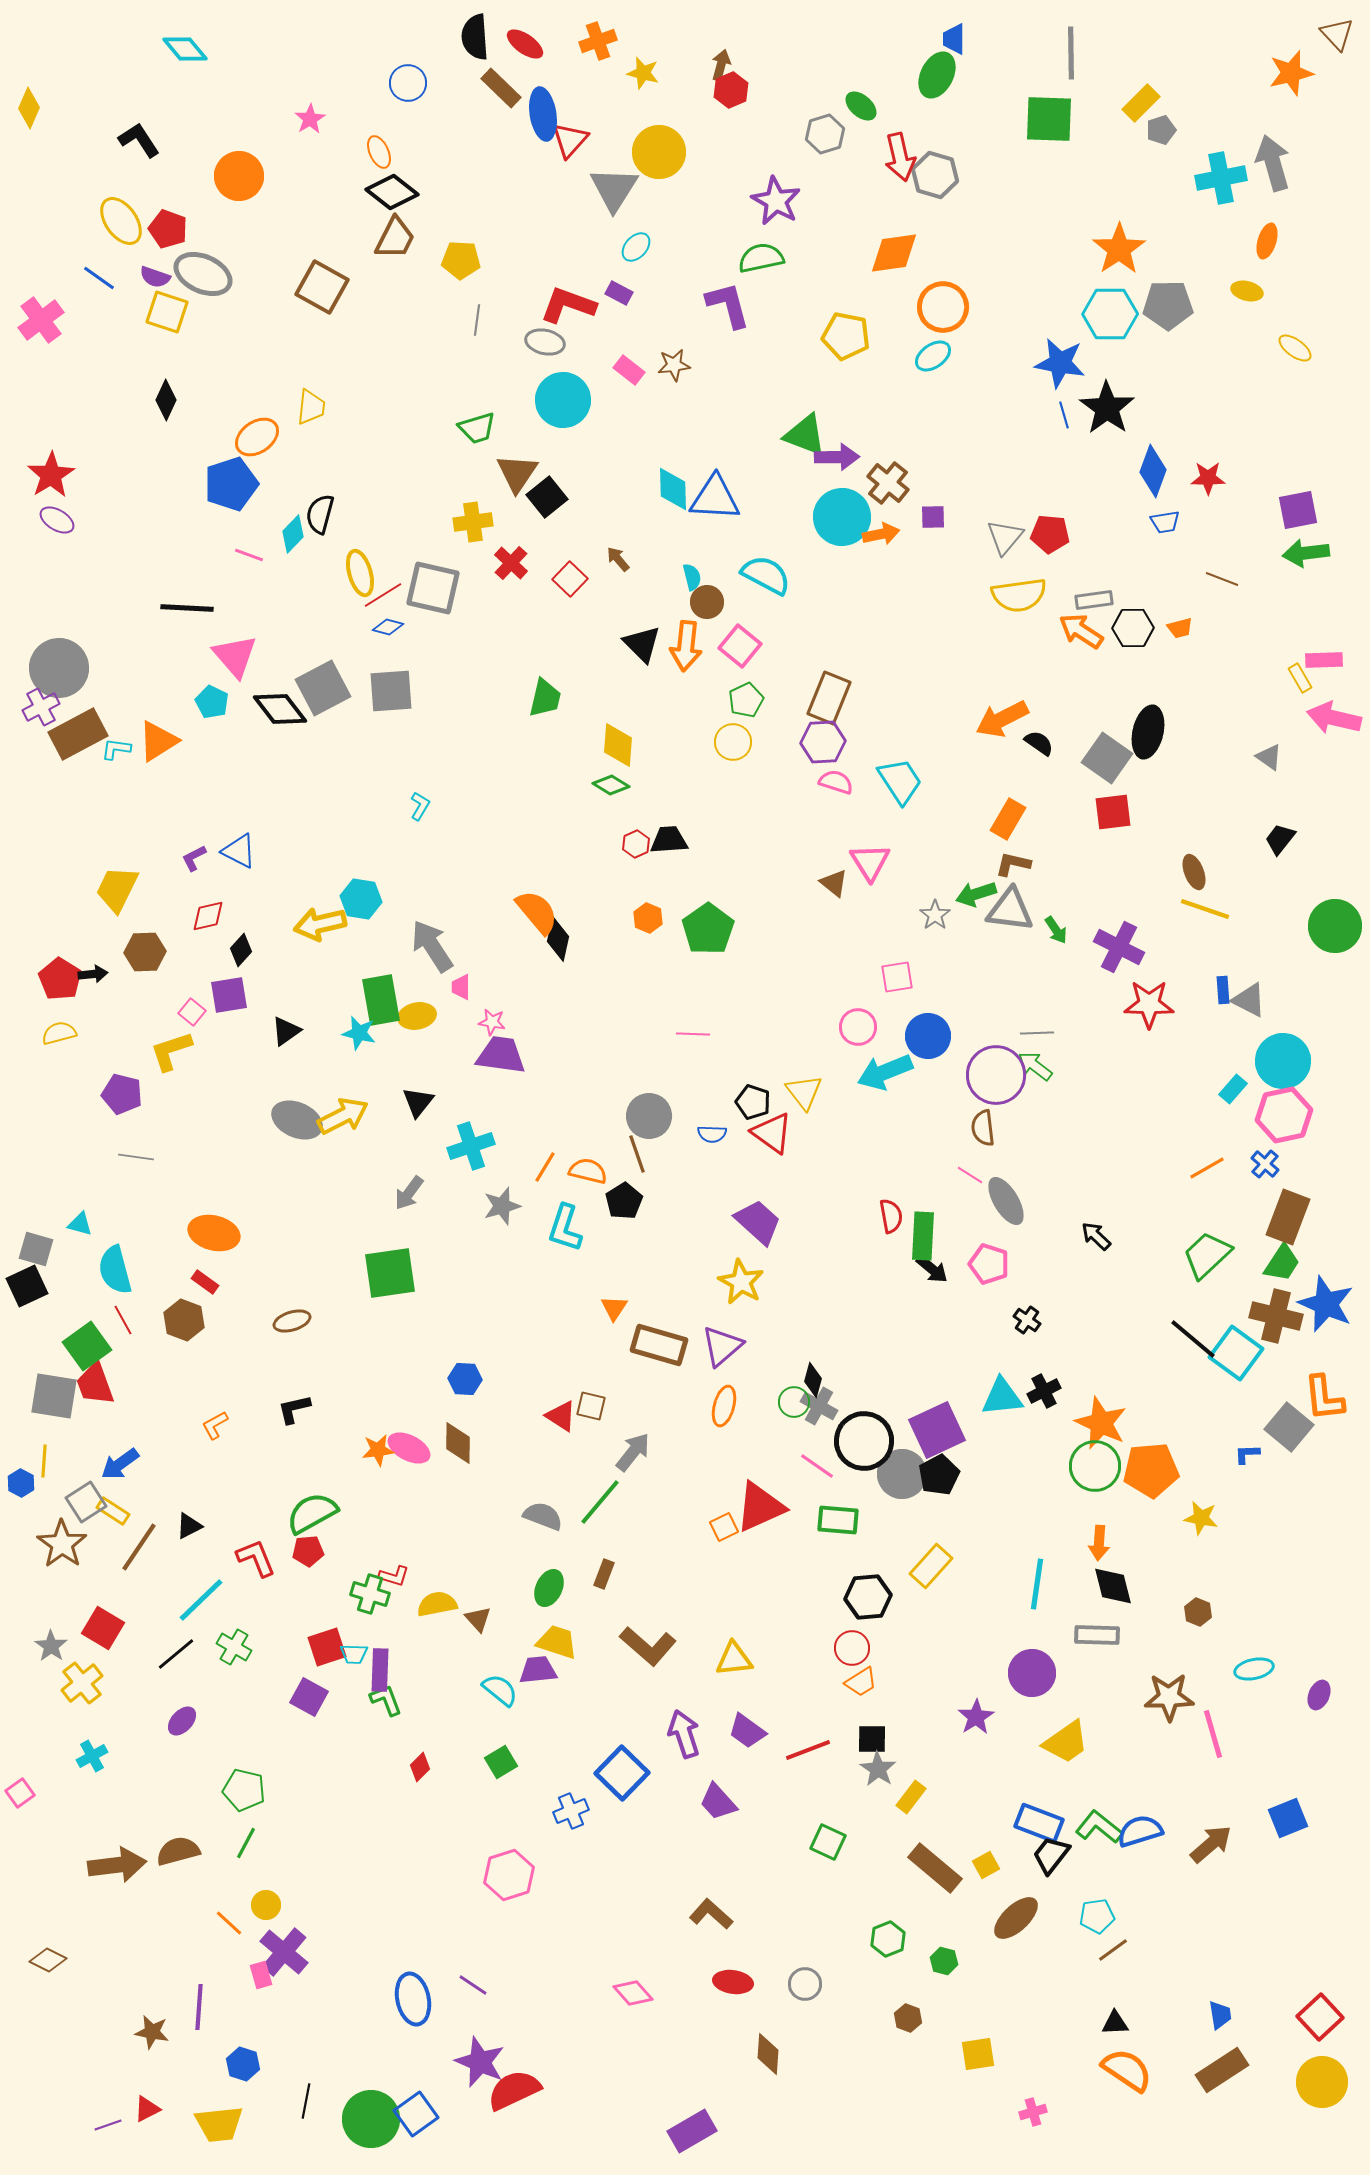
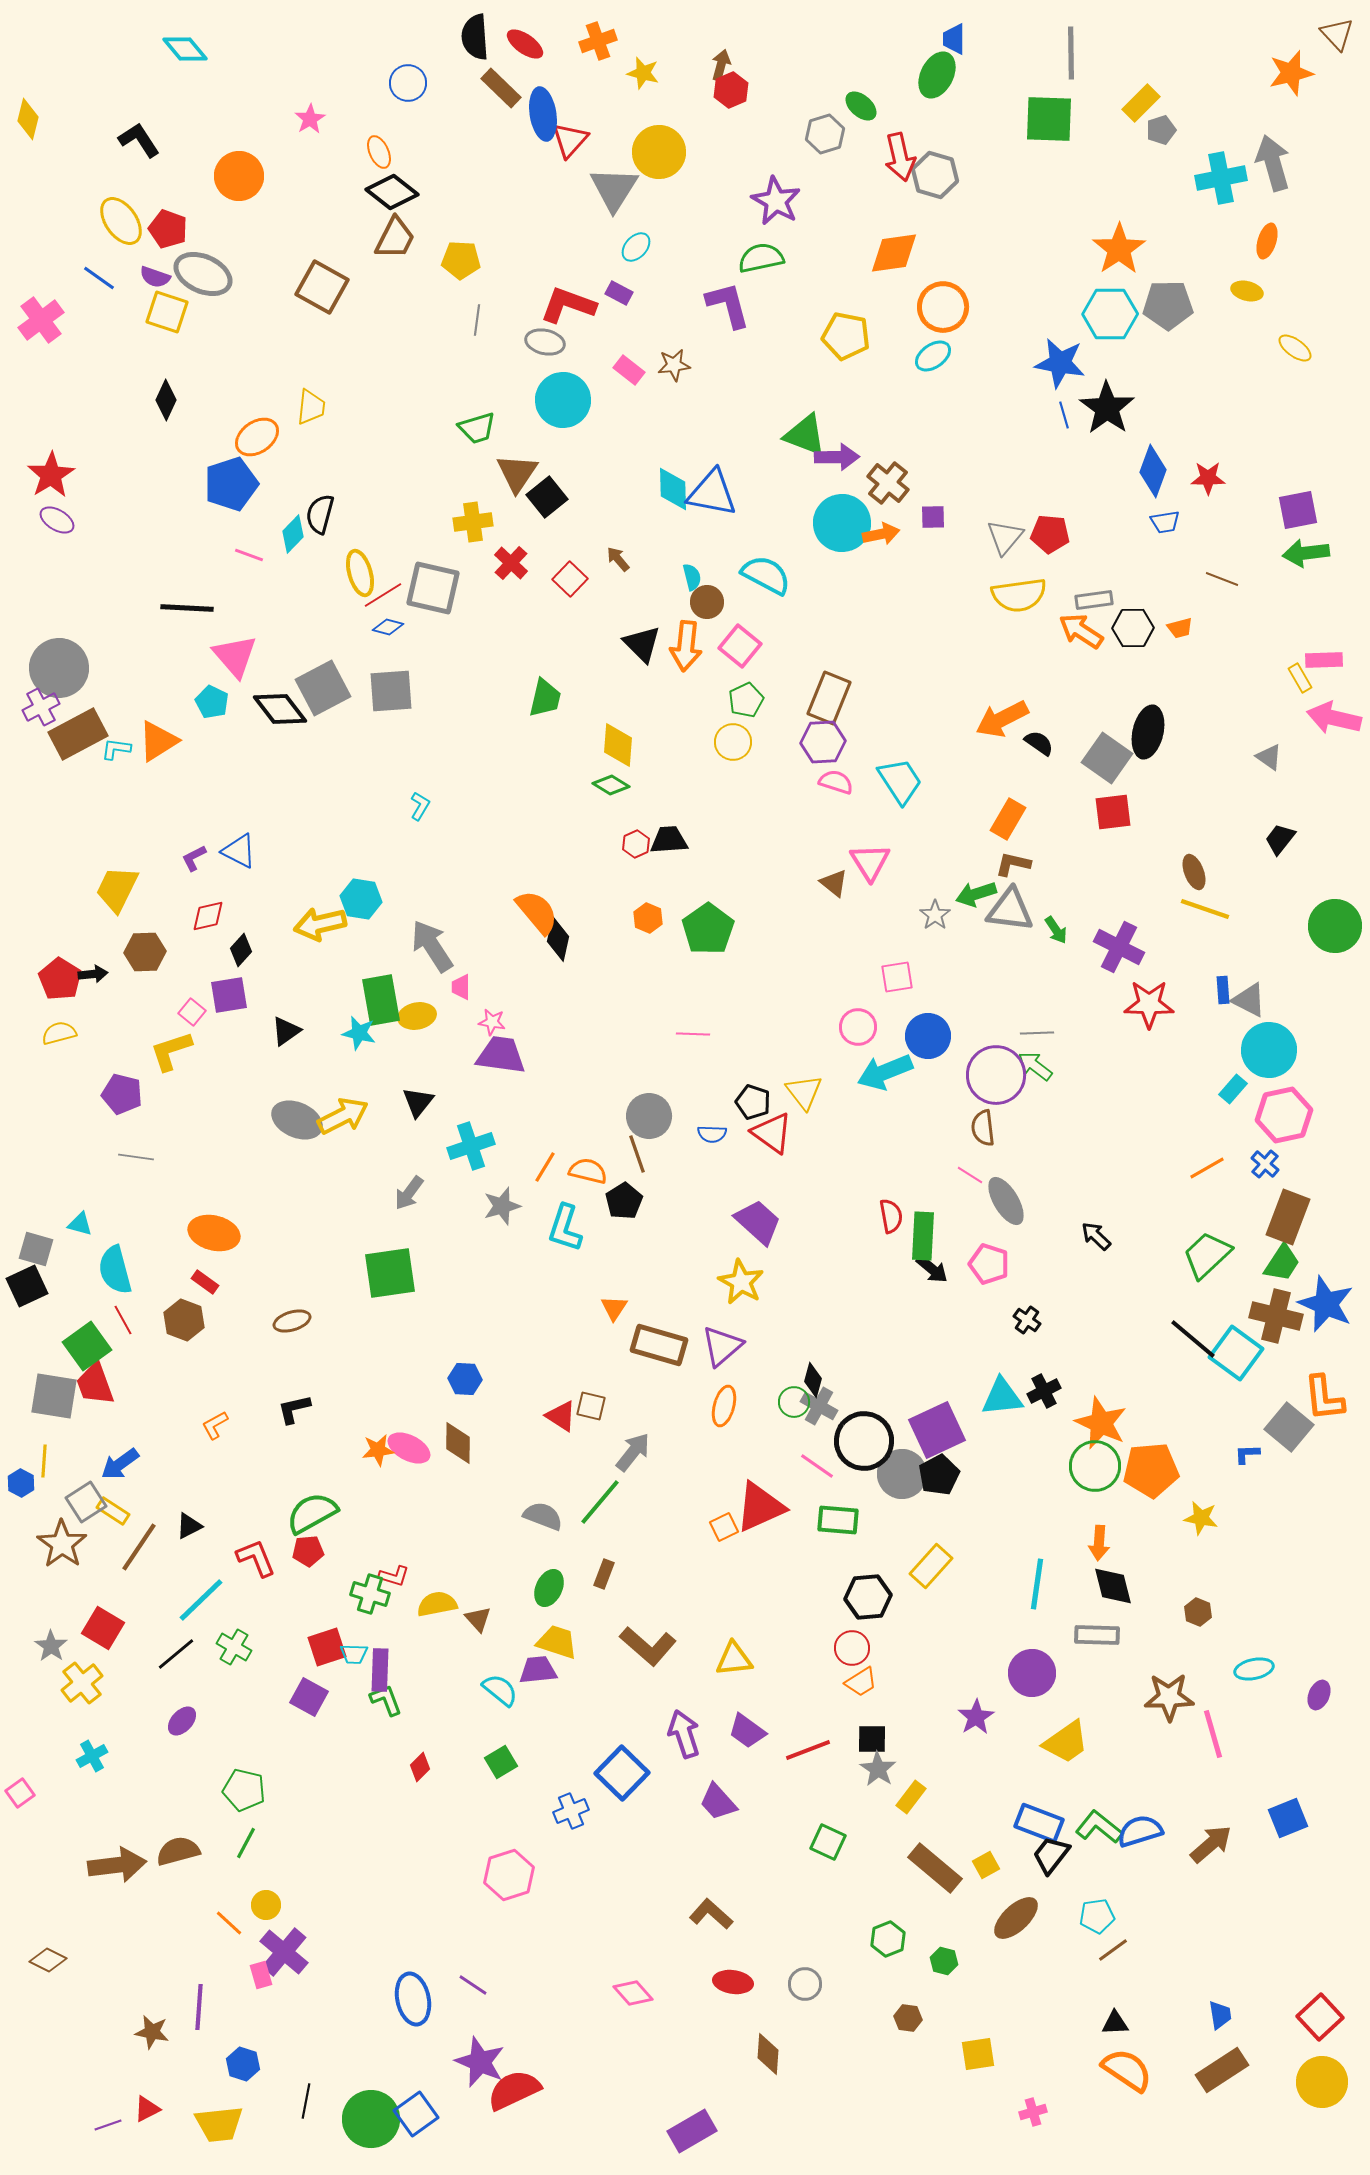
yellow diamond at (29, 108): moved 1 px left, 11 px down; rotated 9 degrees counterclockwise
blue triangle at (715, 498): moved 3 px left, 5 px up; rotated 8 degrees clockwise
cyan circle at (842, 517): moved 6 px down
cyan circle at (1283, 1061): moved 14 px left, 11 px up
brown hexagon at (908, 2018): rotated 12 degrees counterclockwise
